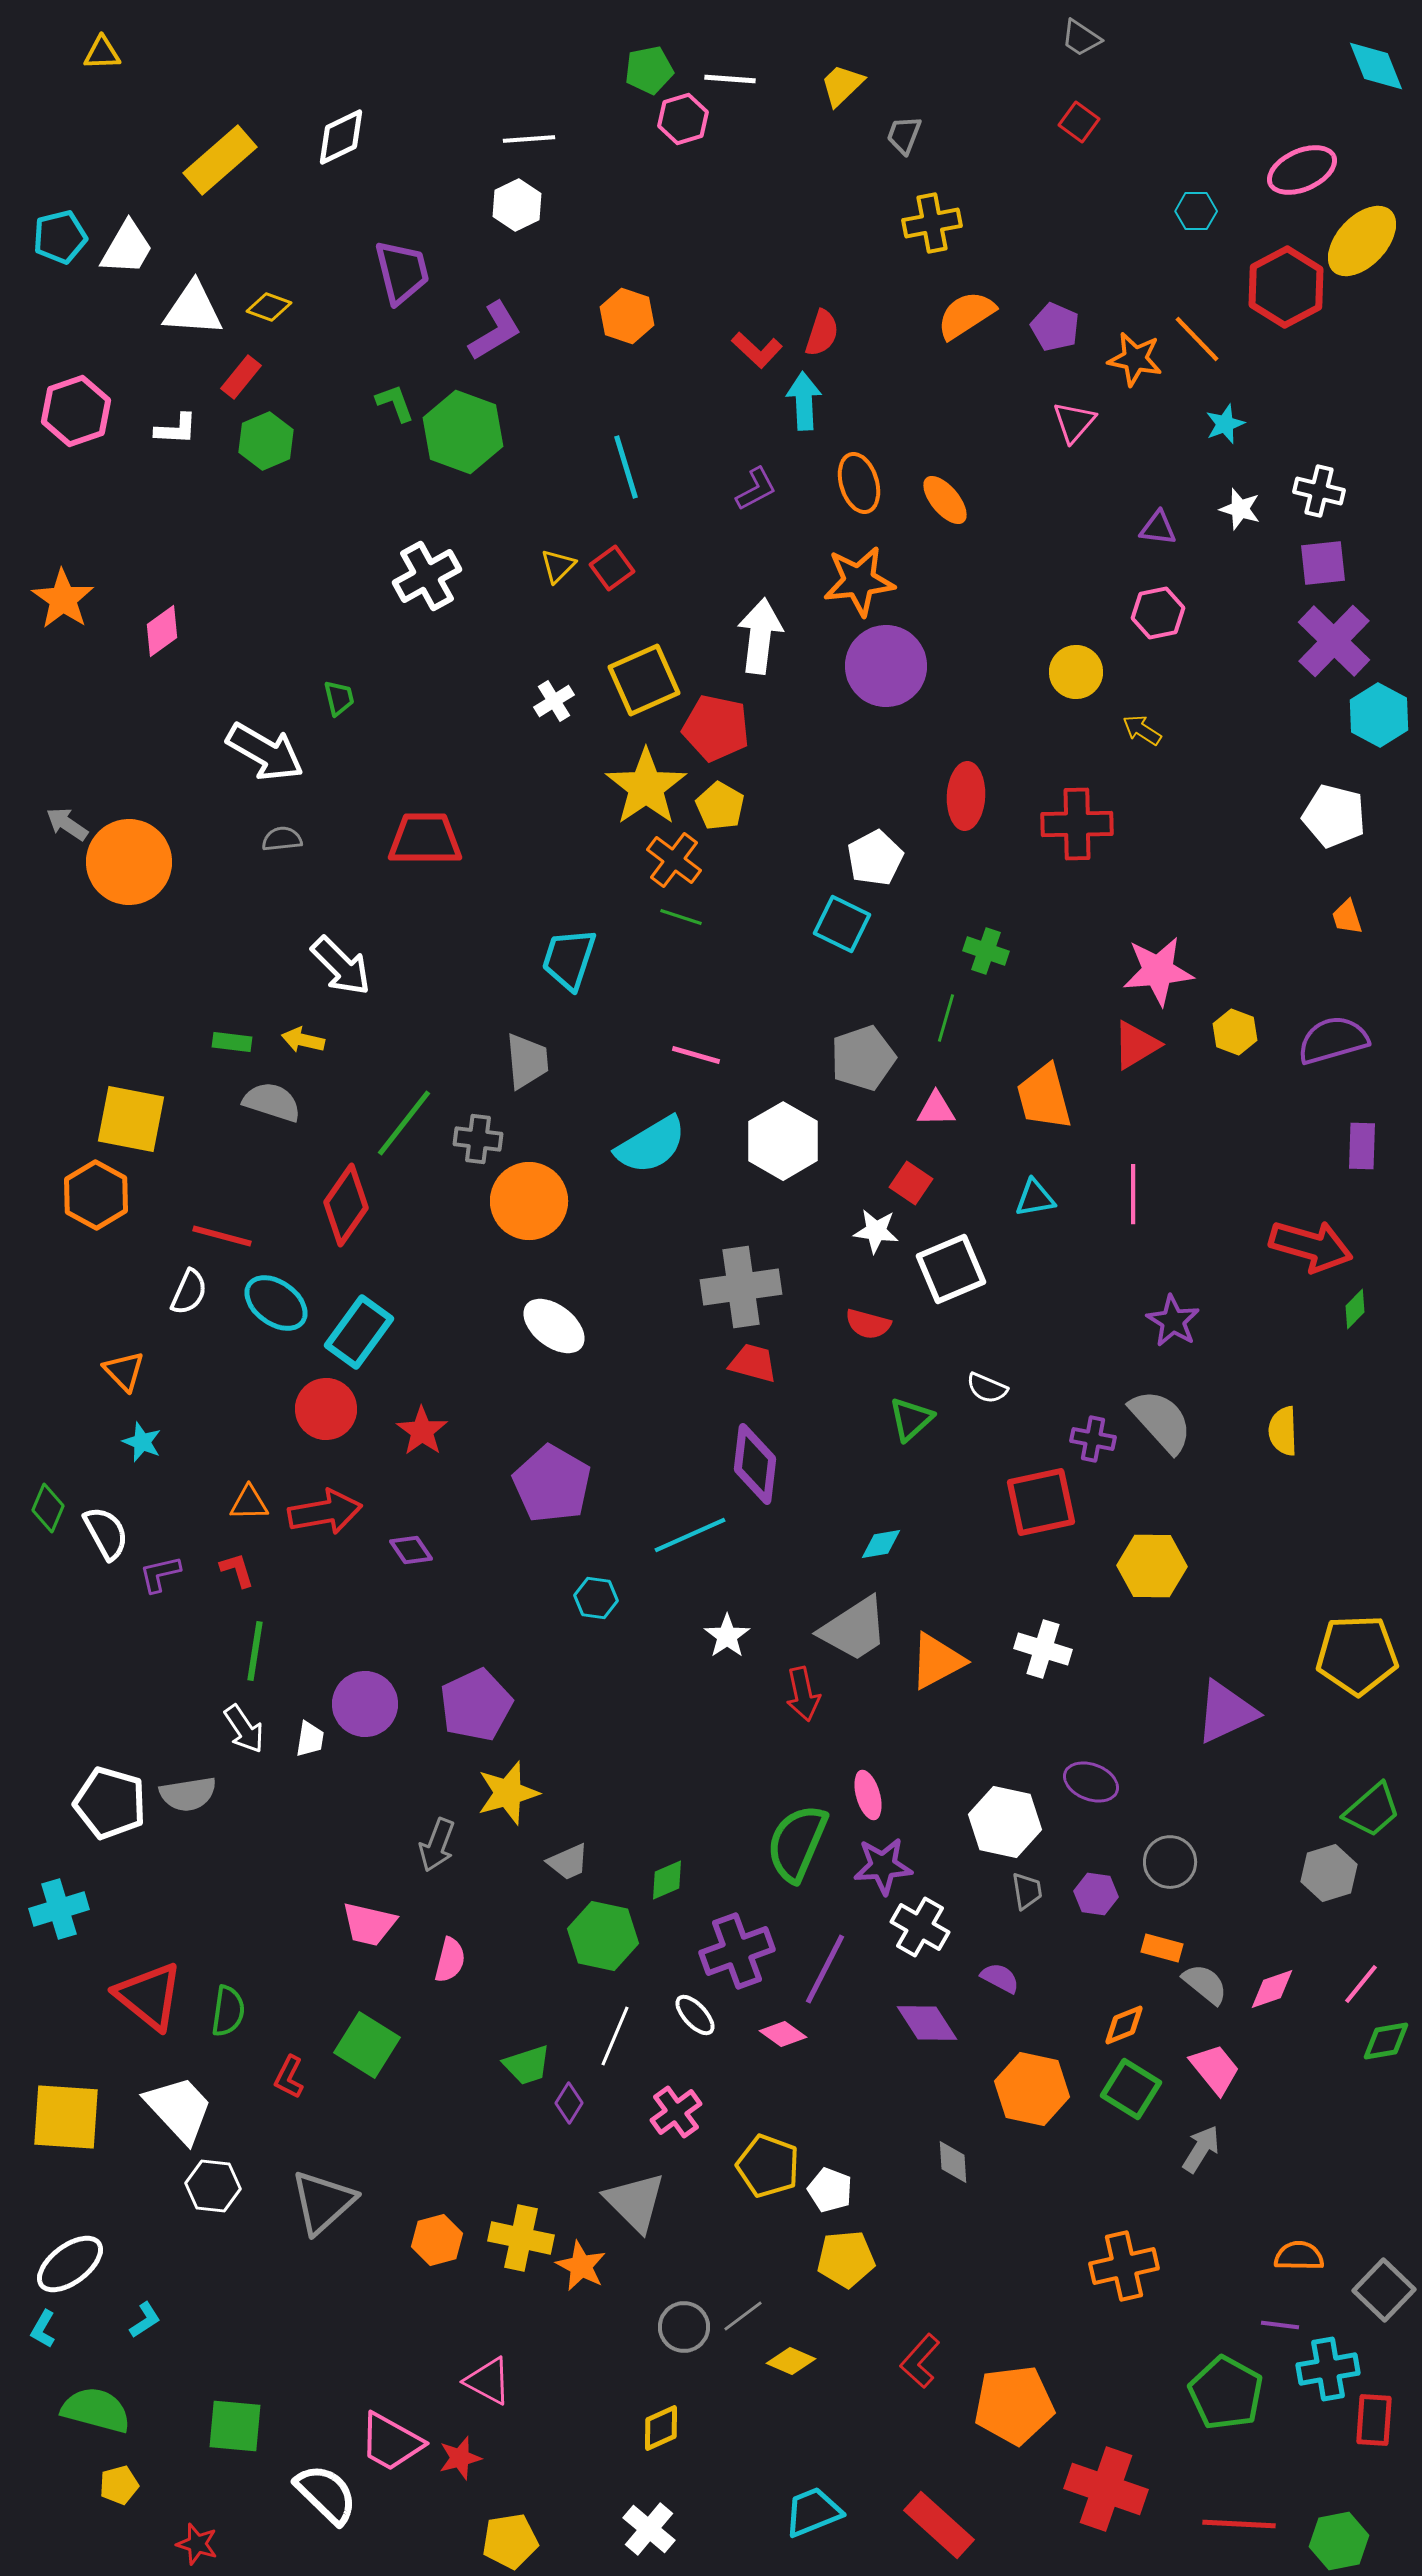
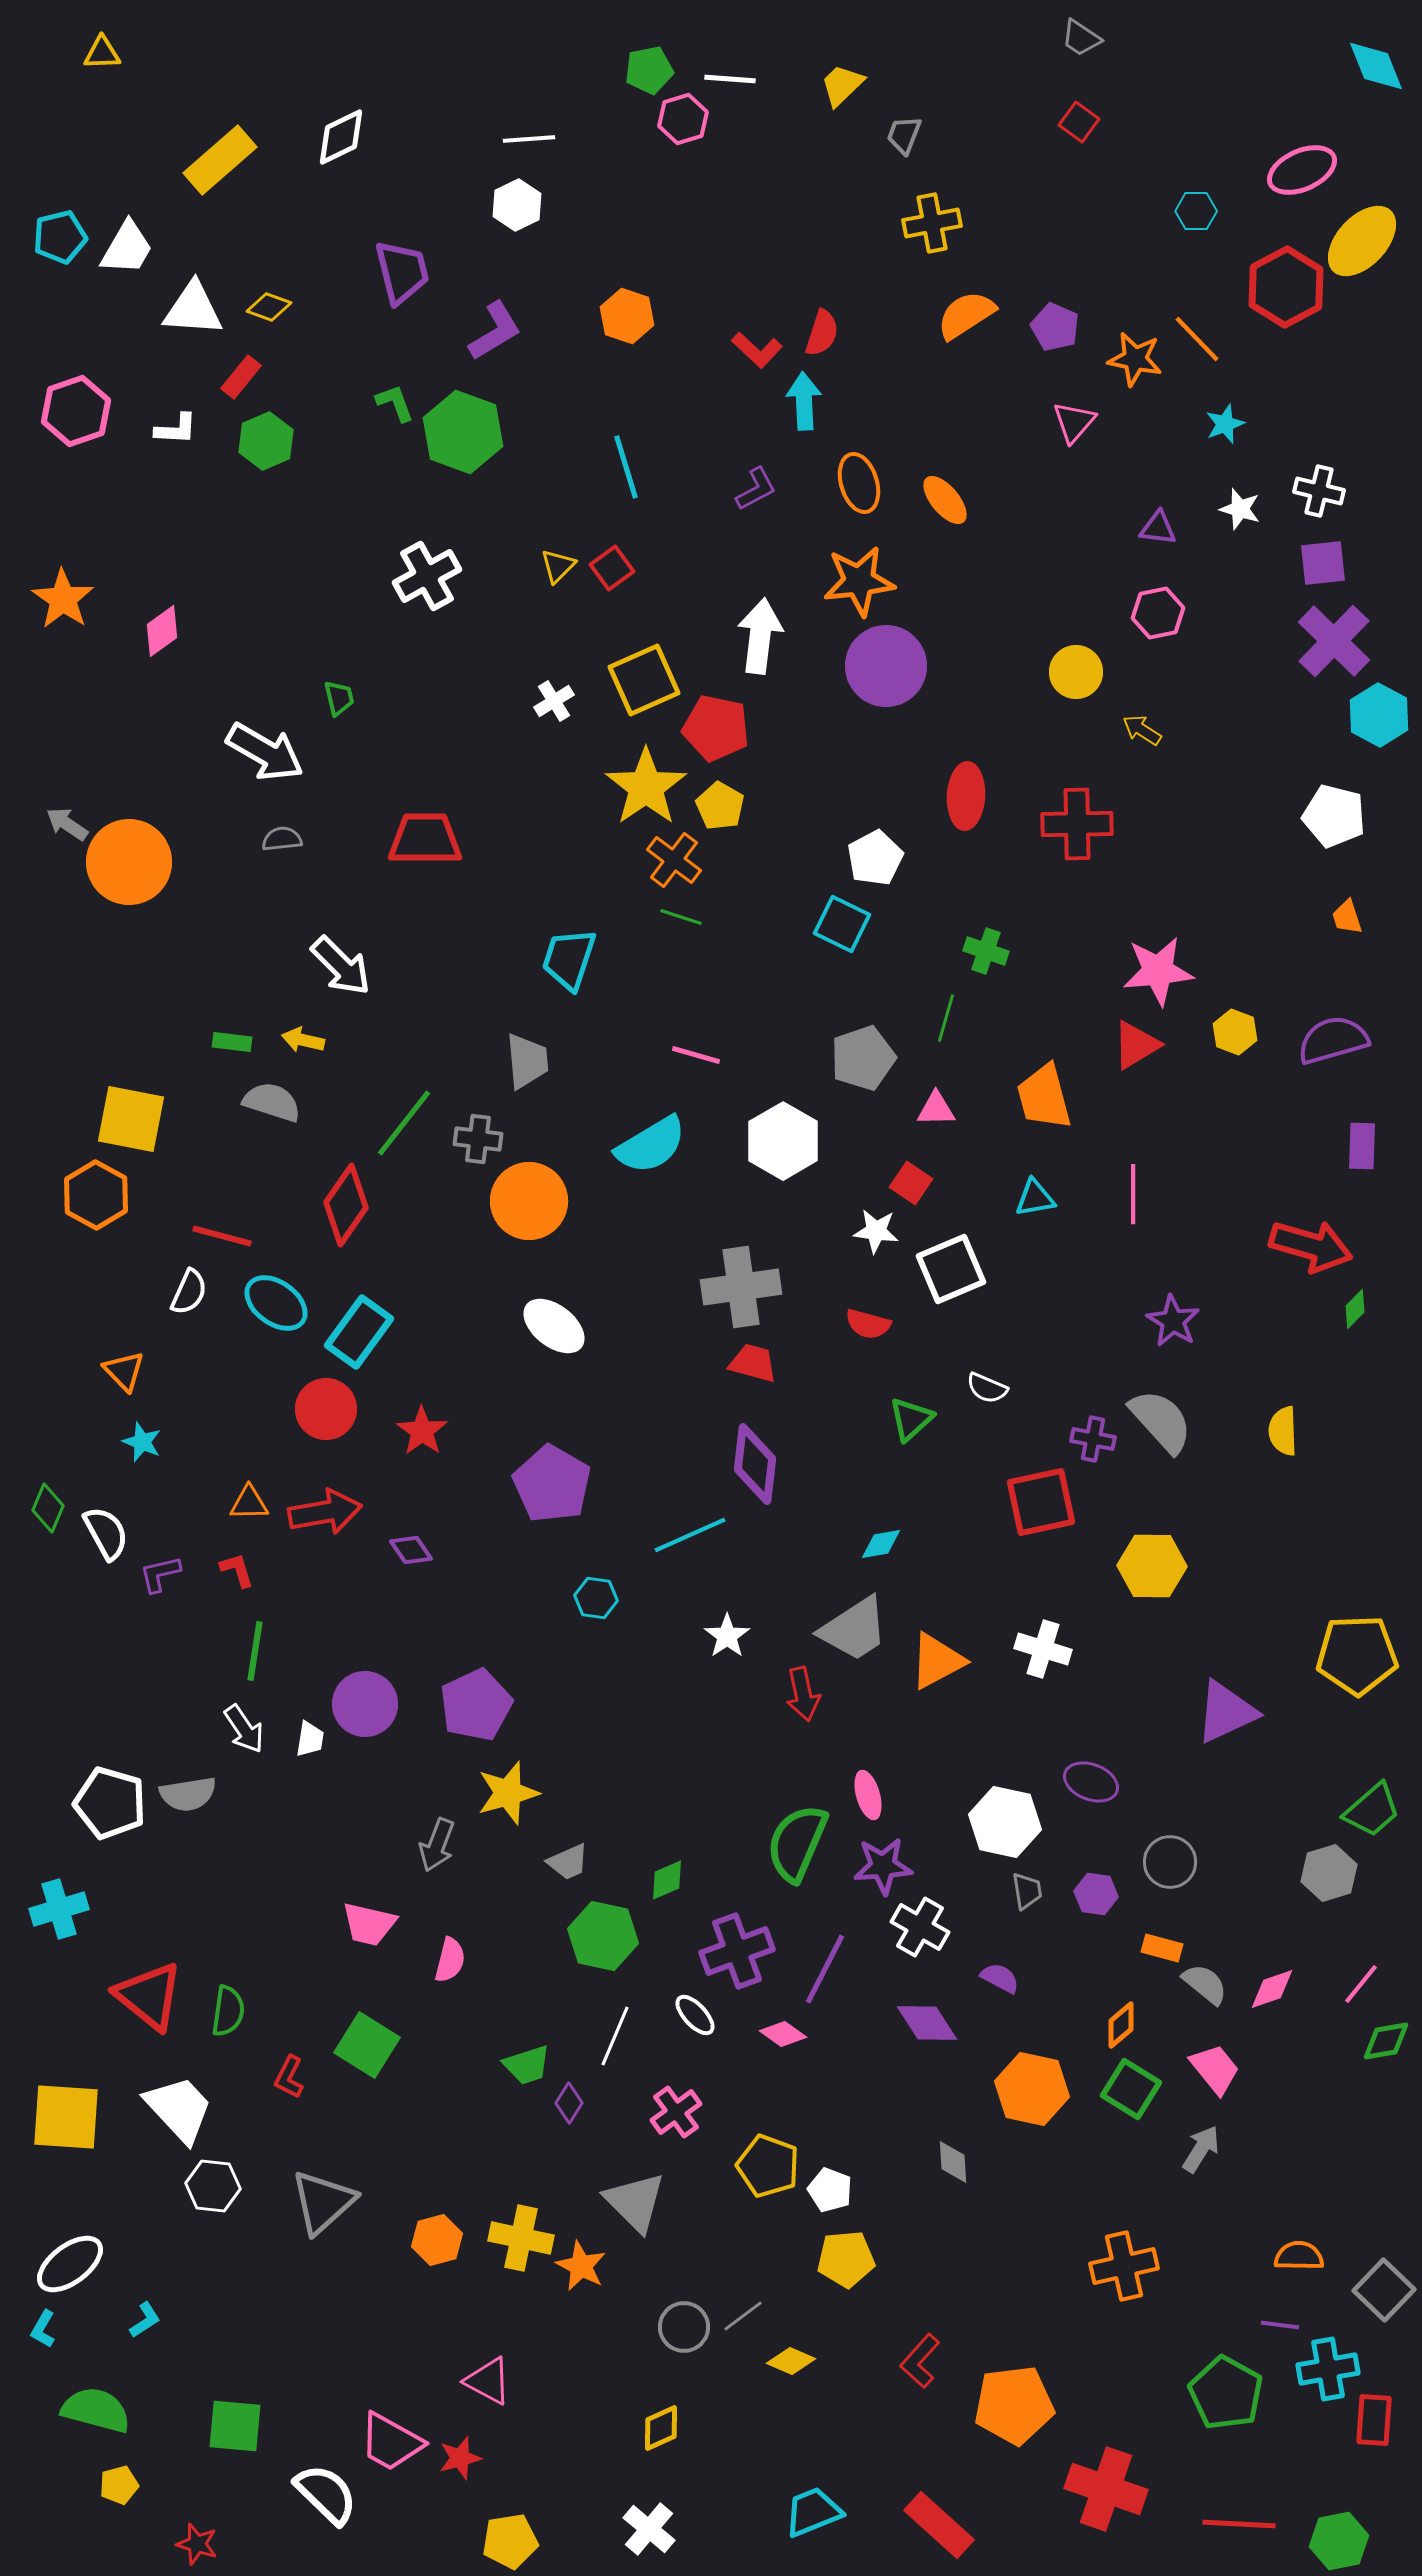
orange diamond at (1124, 2025): moved 3 px left; rotated 18 degrees counterclockwise
